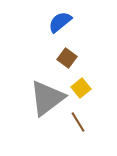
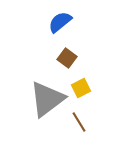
yellow square: rotated 12 degrees clockwise
gray triangle: moved 1 px down
brown line: moved 1 px right
